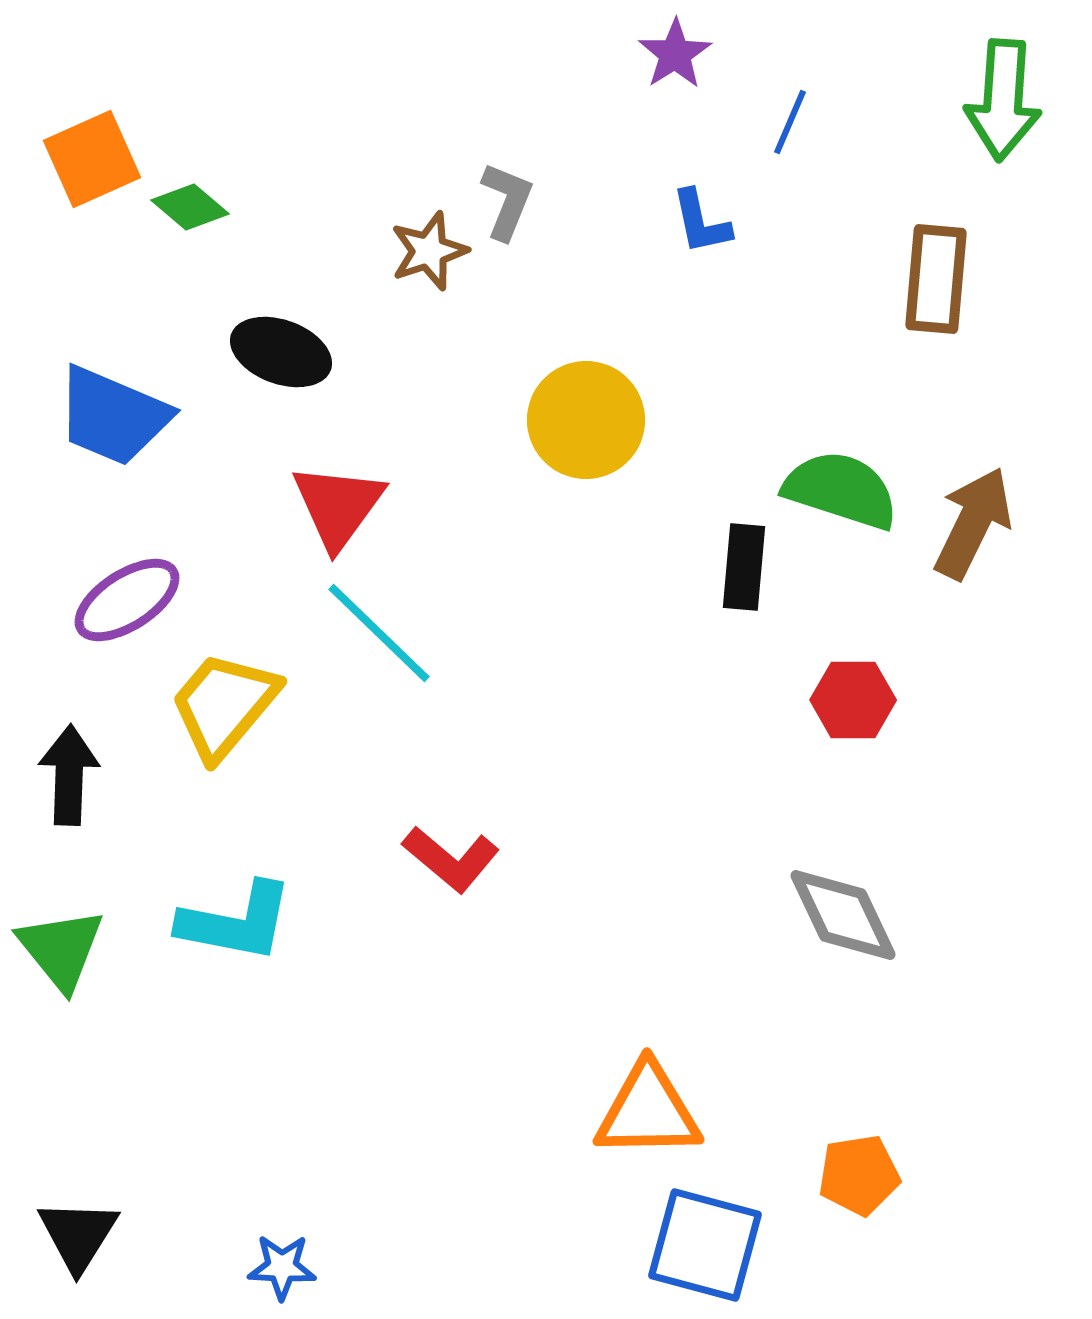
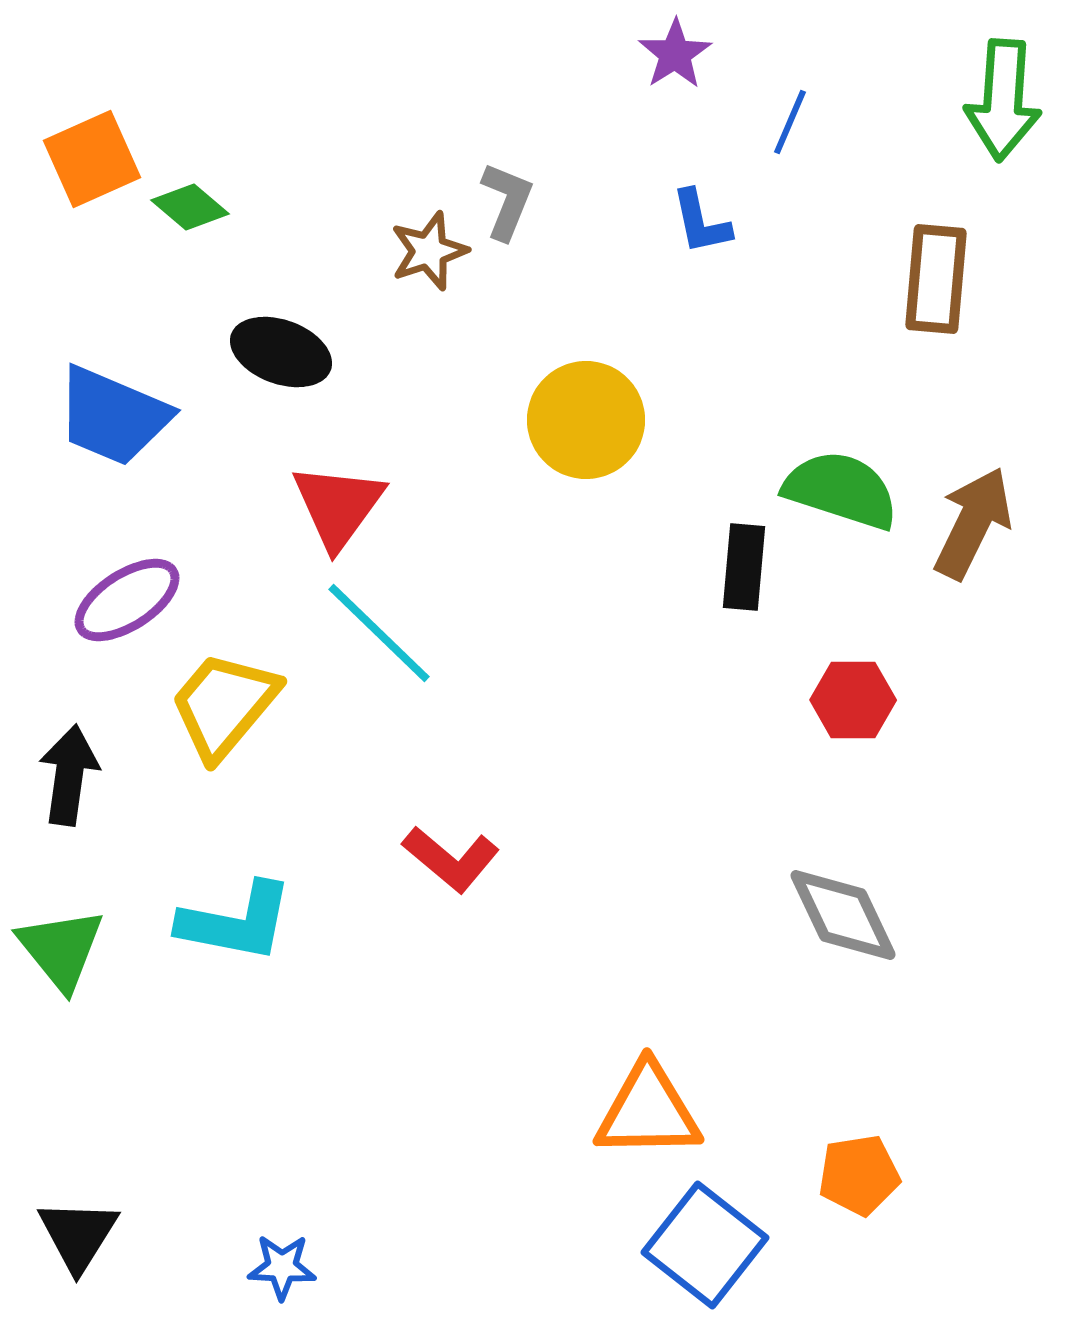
black arrow: rotated 6 degrees clockwise
blue square: rotated 23 degrees clockwise
